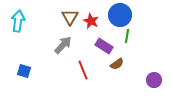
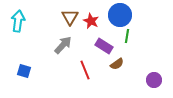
red line: moved 2 px right
